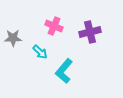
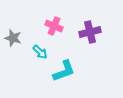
gray star: rotated 18 degrees clockwise
cyan L-shape: rotated 150 degrees counterclockwise
